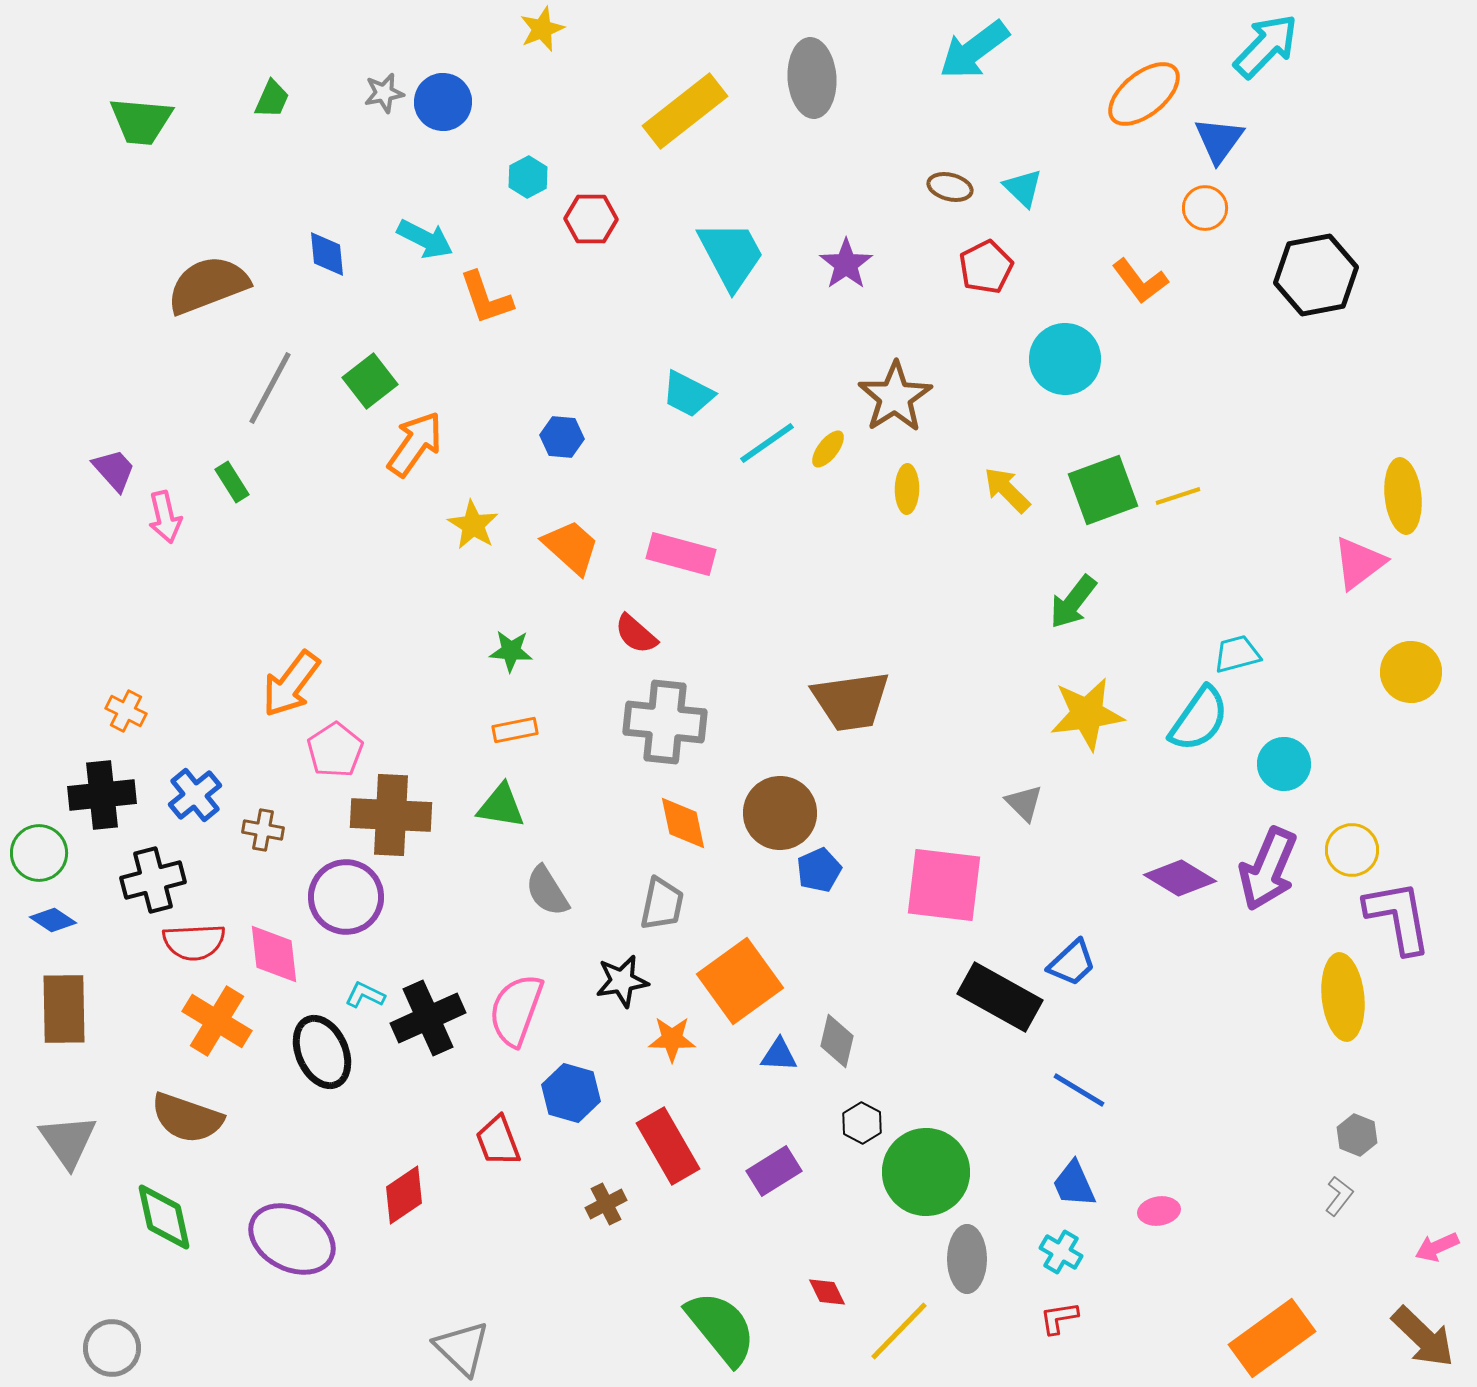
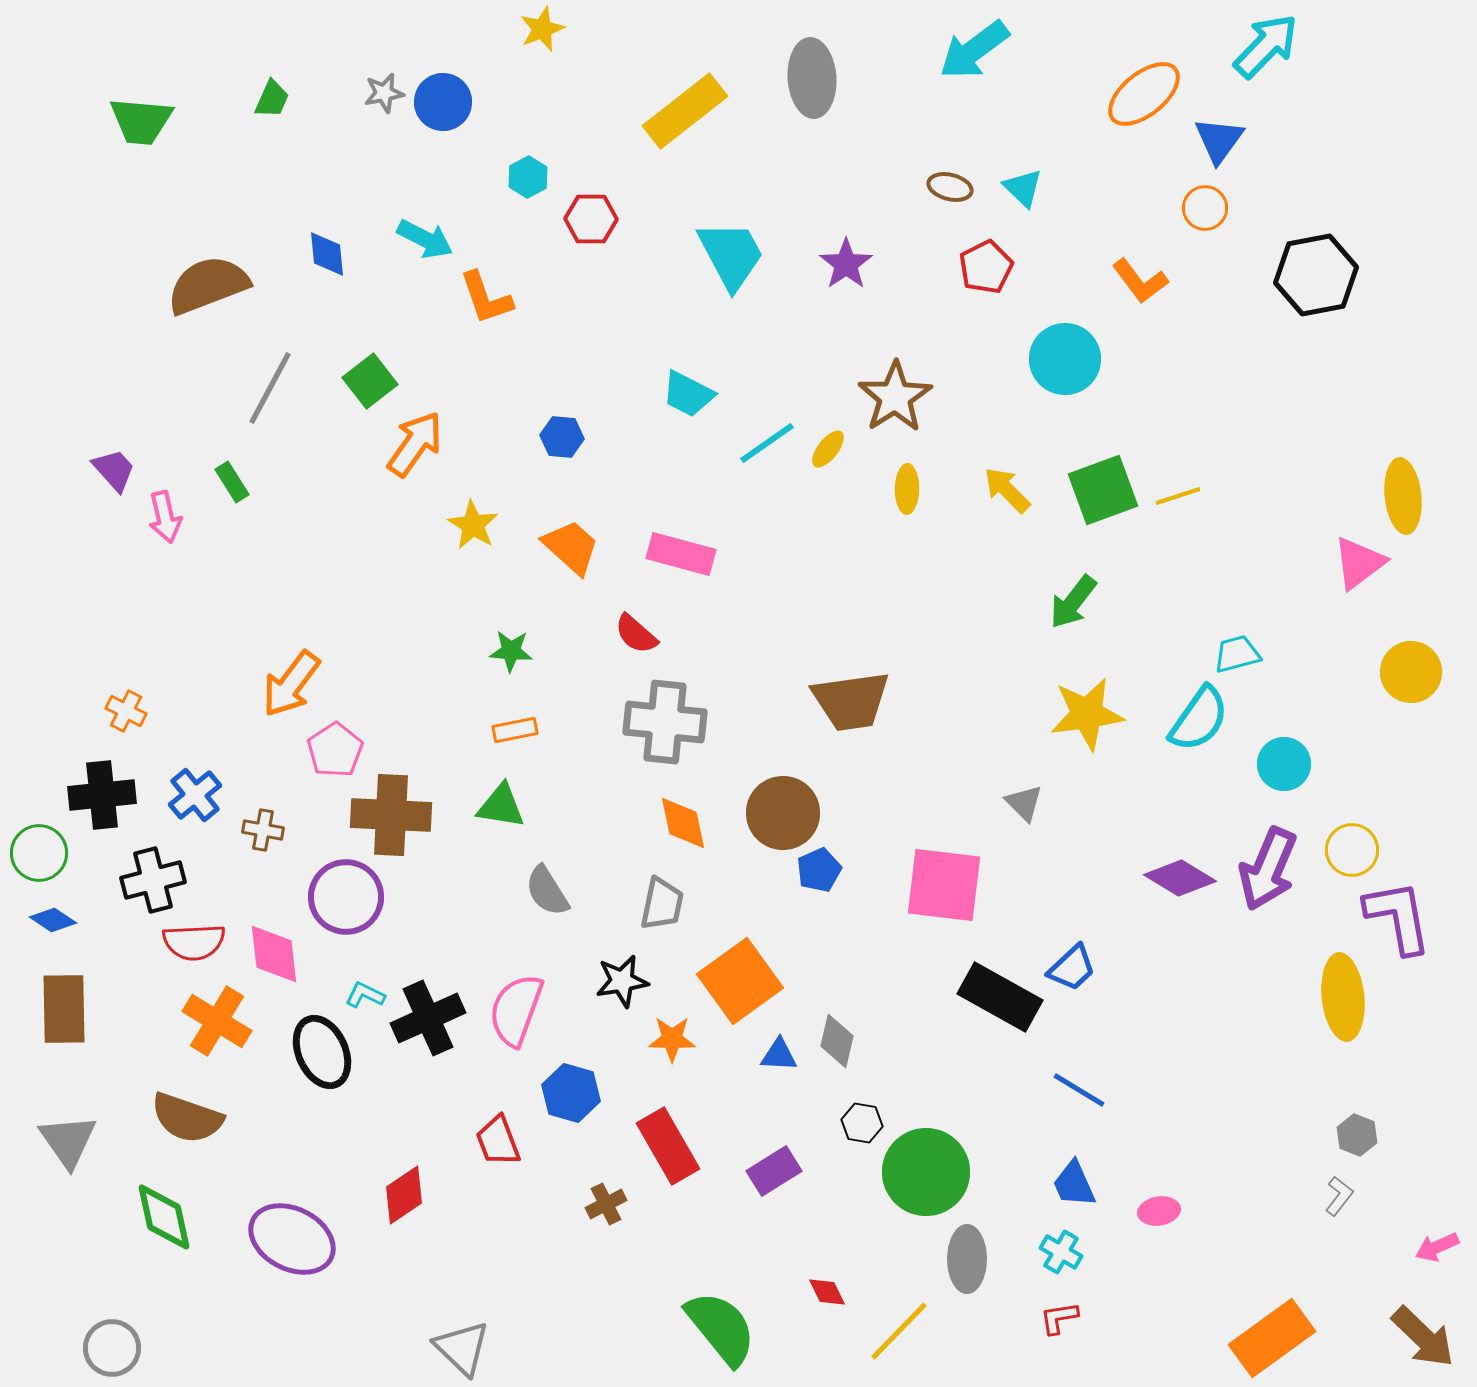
brown circle at (780, 813): moved 3 px right
blue trapezoid at (1072, 963): moved 5 px down
black hexagon at (862, 1123): rotated 18 degrees counterclockwise
